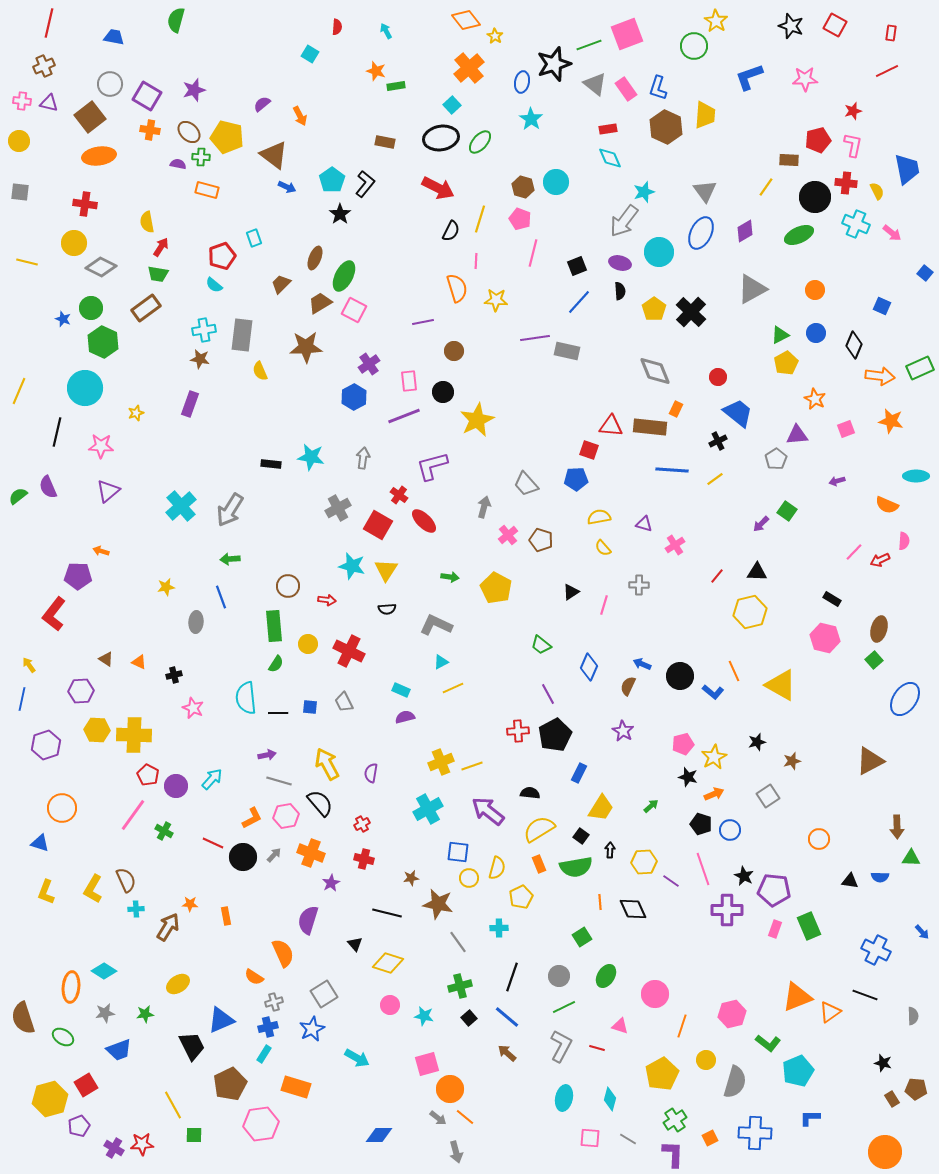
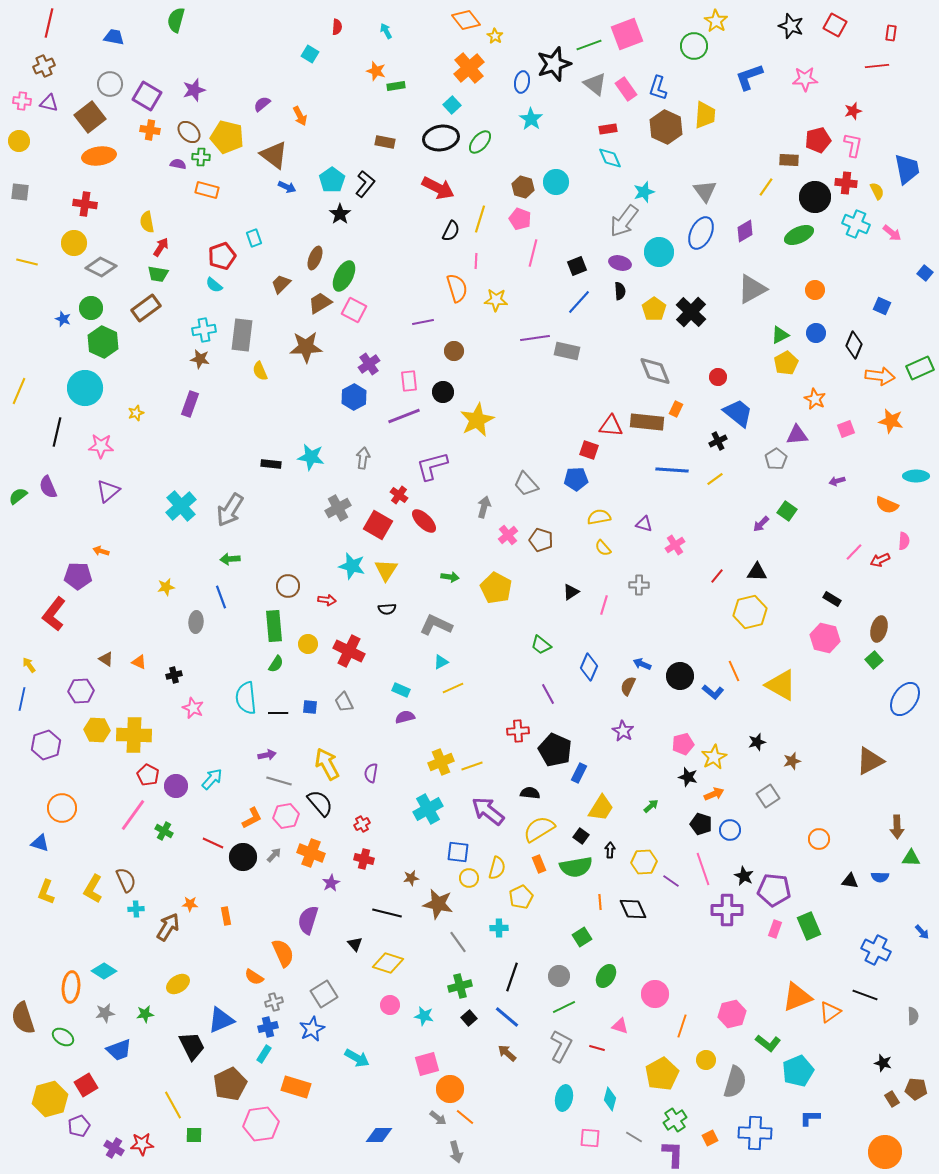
red line at (887, 71): moved 10 px left, 5 px up; rotated 20 degrees clockwise
brown rectangle at (650, 427): moved 3 px left, 5 px up
black pentagon at (555, 735): moved 15 px down; rotated 20 degrees counterclockwise
gray line at (628, 1139): moved 6 px right, 2 px up
